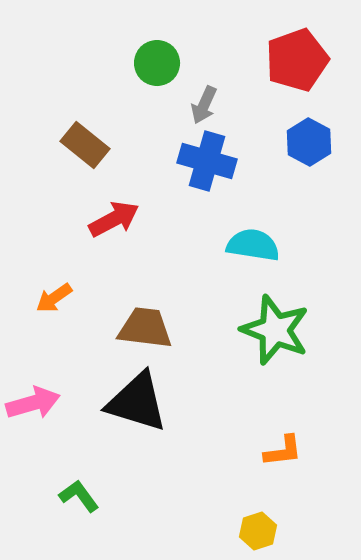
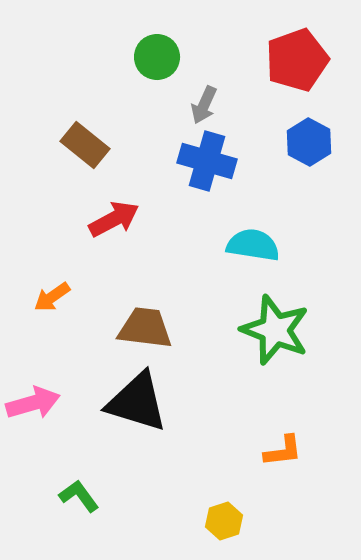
green circle: moved 6 px up
orange arrow: moved 2 px left, 1 px up
yellow hexagon: moved 34 px left, 10 px up
